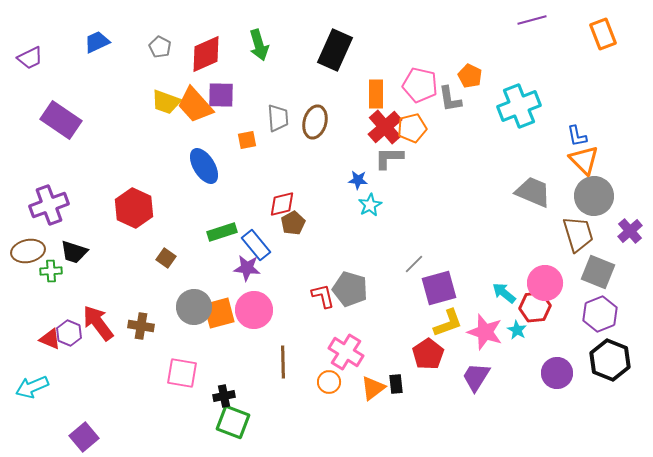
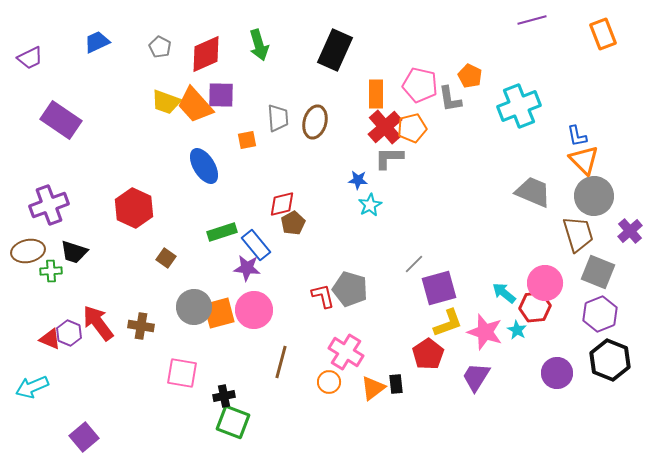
brown line at (283, 362): moved 2 px left; rotated 16 degrees clockwise
